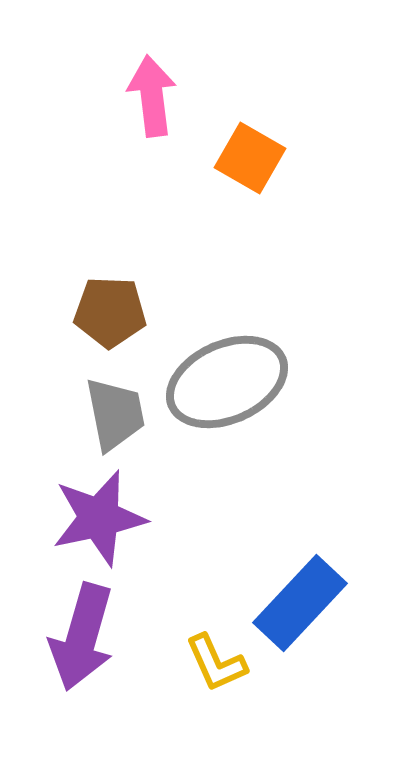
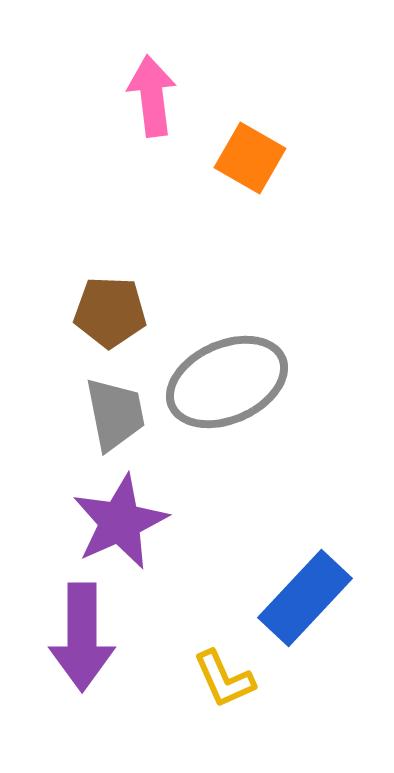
purple star: moved 21 px right, 4 px down; rotated 12 degrees counterclockwise
blue rectangle: moved 5 px right, 5 px up
purple arrow: rotated 16 degrees counterclockwise
yellow L-shape: moved 8 px right, 16 px down
